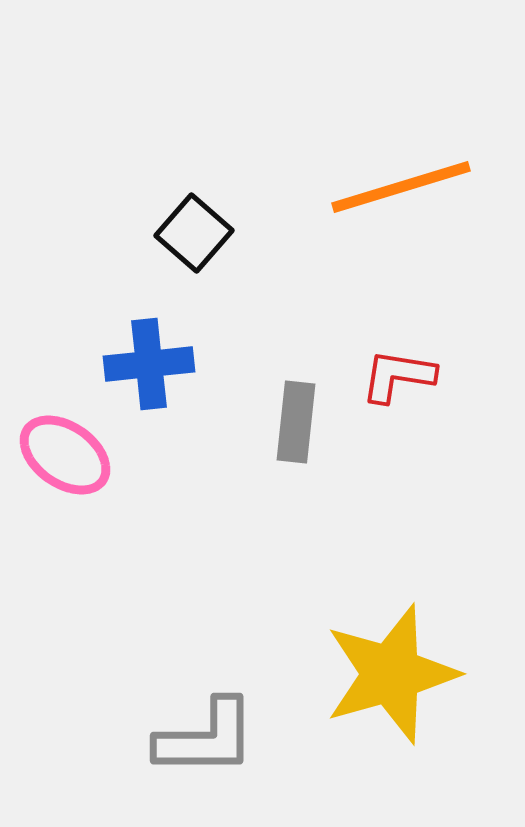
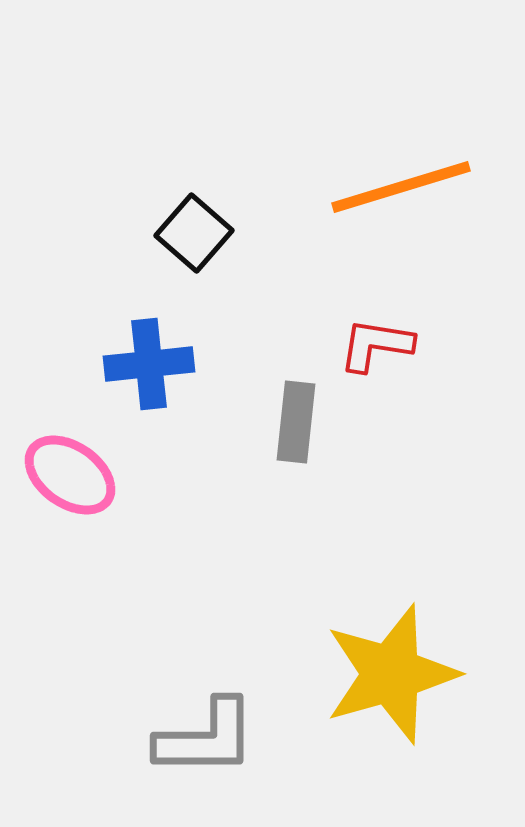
red L-shape: moved 22 px left, 31 px up
pink ellipse: moved 5 px right, 20 px down
